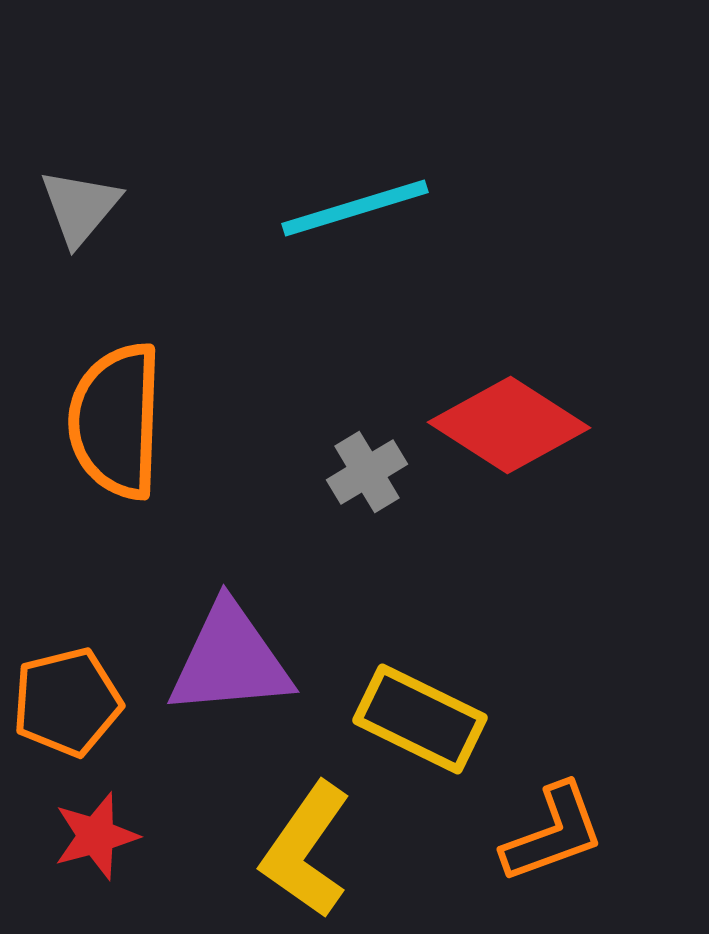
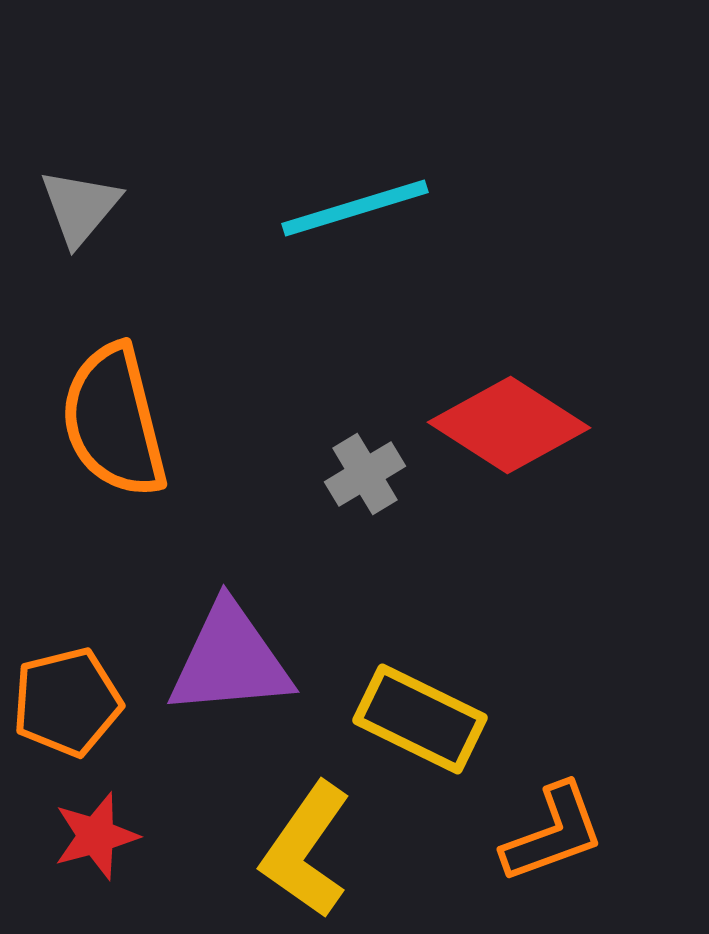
orange semicircle: moved 2 px left; rotated 16 degrees counterclockwise
gray cross: moved 2 px left, 2 px down
